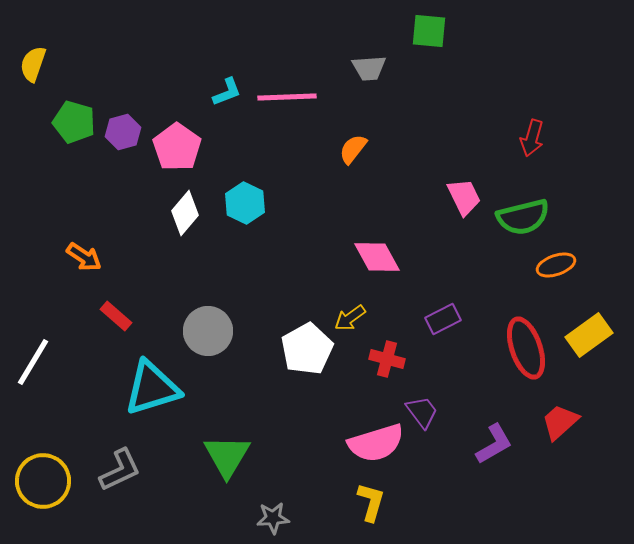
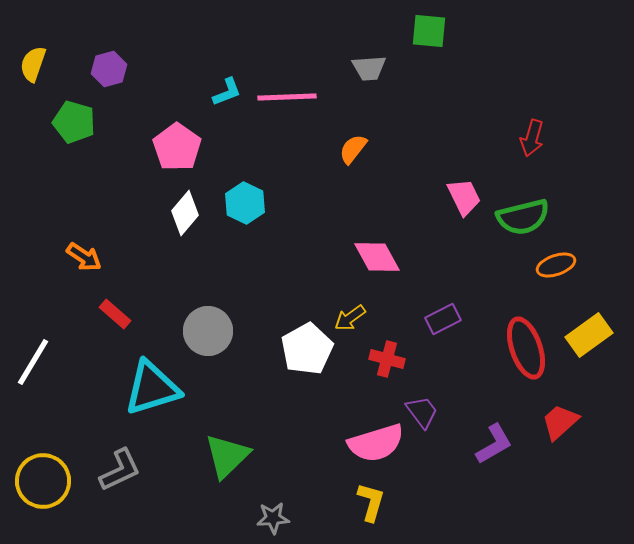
purple hexagon: moved 14 px left, 63 px up
red rectangle: moved 1 px left, 2 px up
green triangle: rotated 15 degrees clockwise
